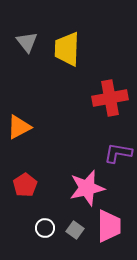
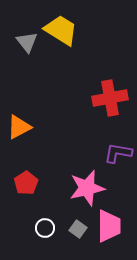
yellow trapezoid: moved 6 px left, 19 px up; rotated 120 degrees clockwise
red pentagon: moved 1 px right, 2 px up
gray square: moved 3 px right, 1 px up
